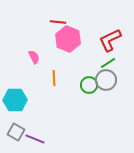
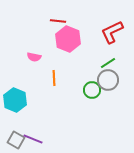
red line: moved 1 px up
red L-shape: moved 2 px right, 8 px up
pink semicircle: rotated 128 degrees clockwise
gray circle: moved 2 px right
green circle: moved 3 px right, 5 px down
cyan hexagon: rotated 25 degrees clockwise
gray square: moved 8 px down
purple line: moved 2 px left
